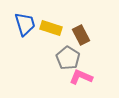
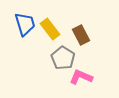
yellow rectangle: moved 1 px left, 1 px down; rotated 35 degrees clockwise
gray pentagon: moved 5 px left
